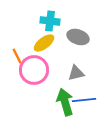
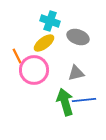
cyan cross: rotated 12 degrees clockwise
